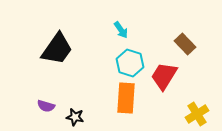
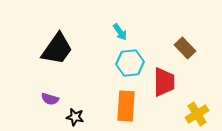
cyan arrow: moved 1 px left, 2 px down
brown rectangle: moved 4 px down
cyan hexagon: rotated 24 degrees counterclockwise
red trapezoid: moved 6 px down; rotated 148 degrees clockwise
orange rectangle: moved 8 px down
purple semicircle: moved 4 px right, 7 px up
